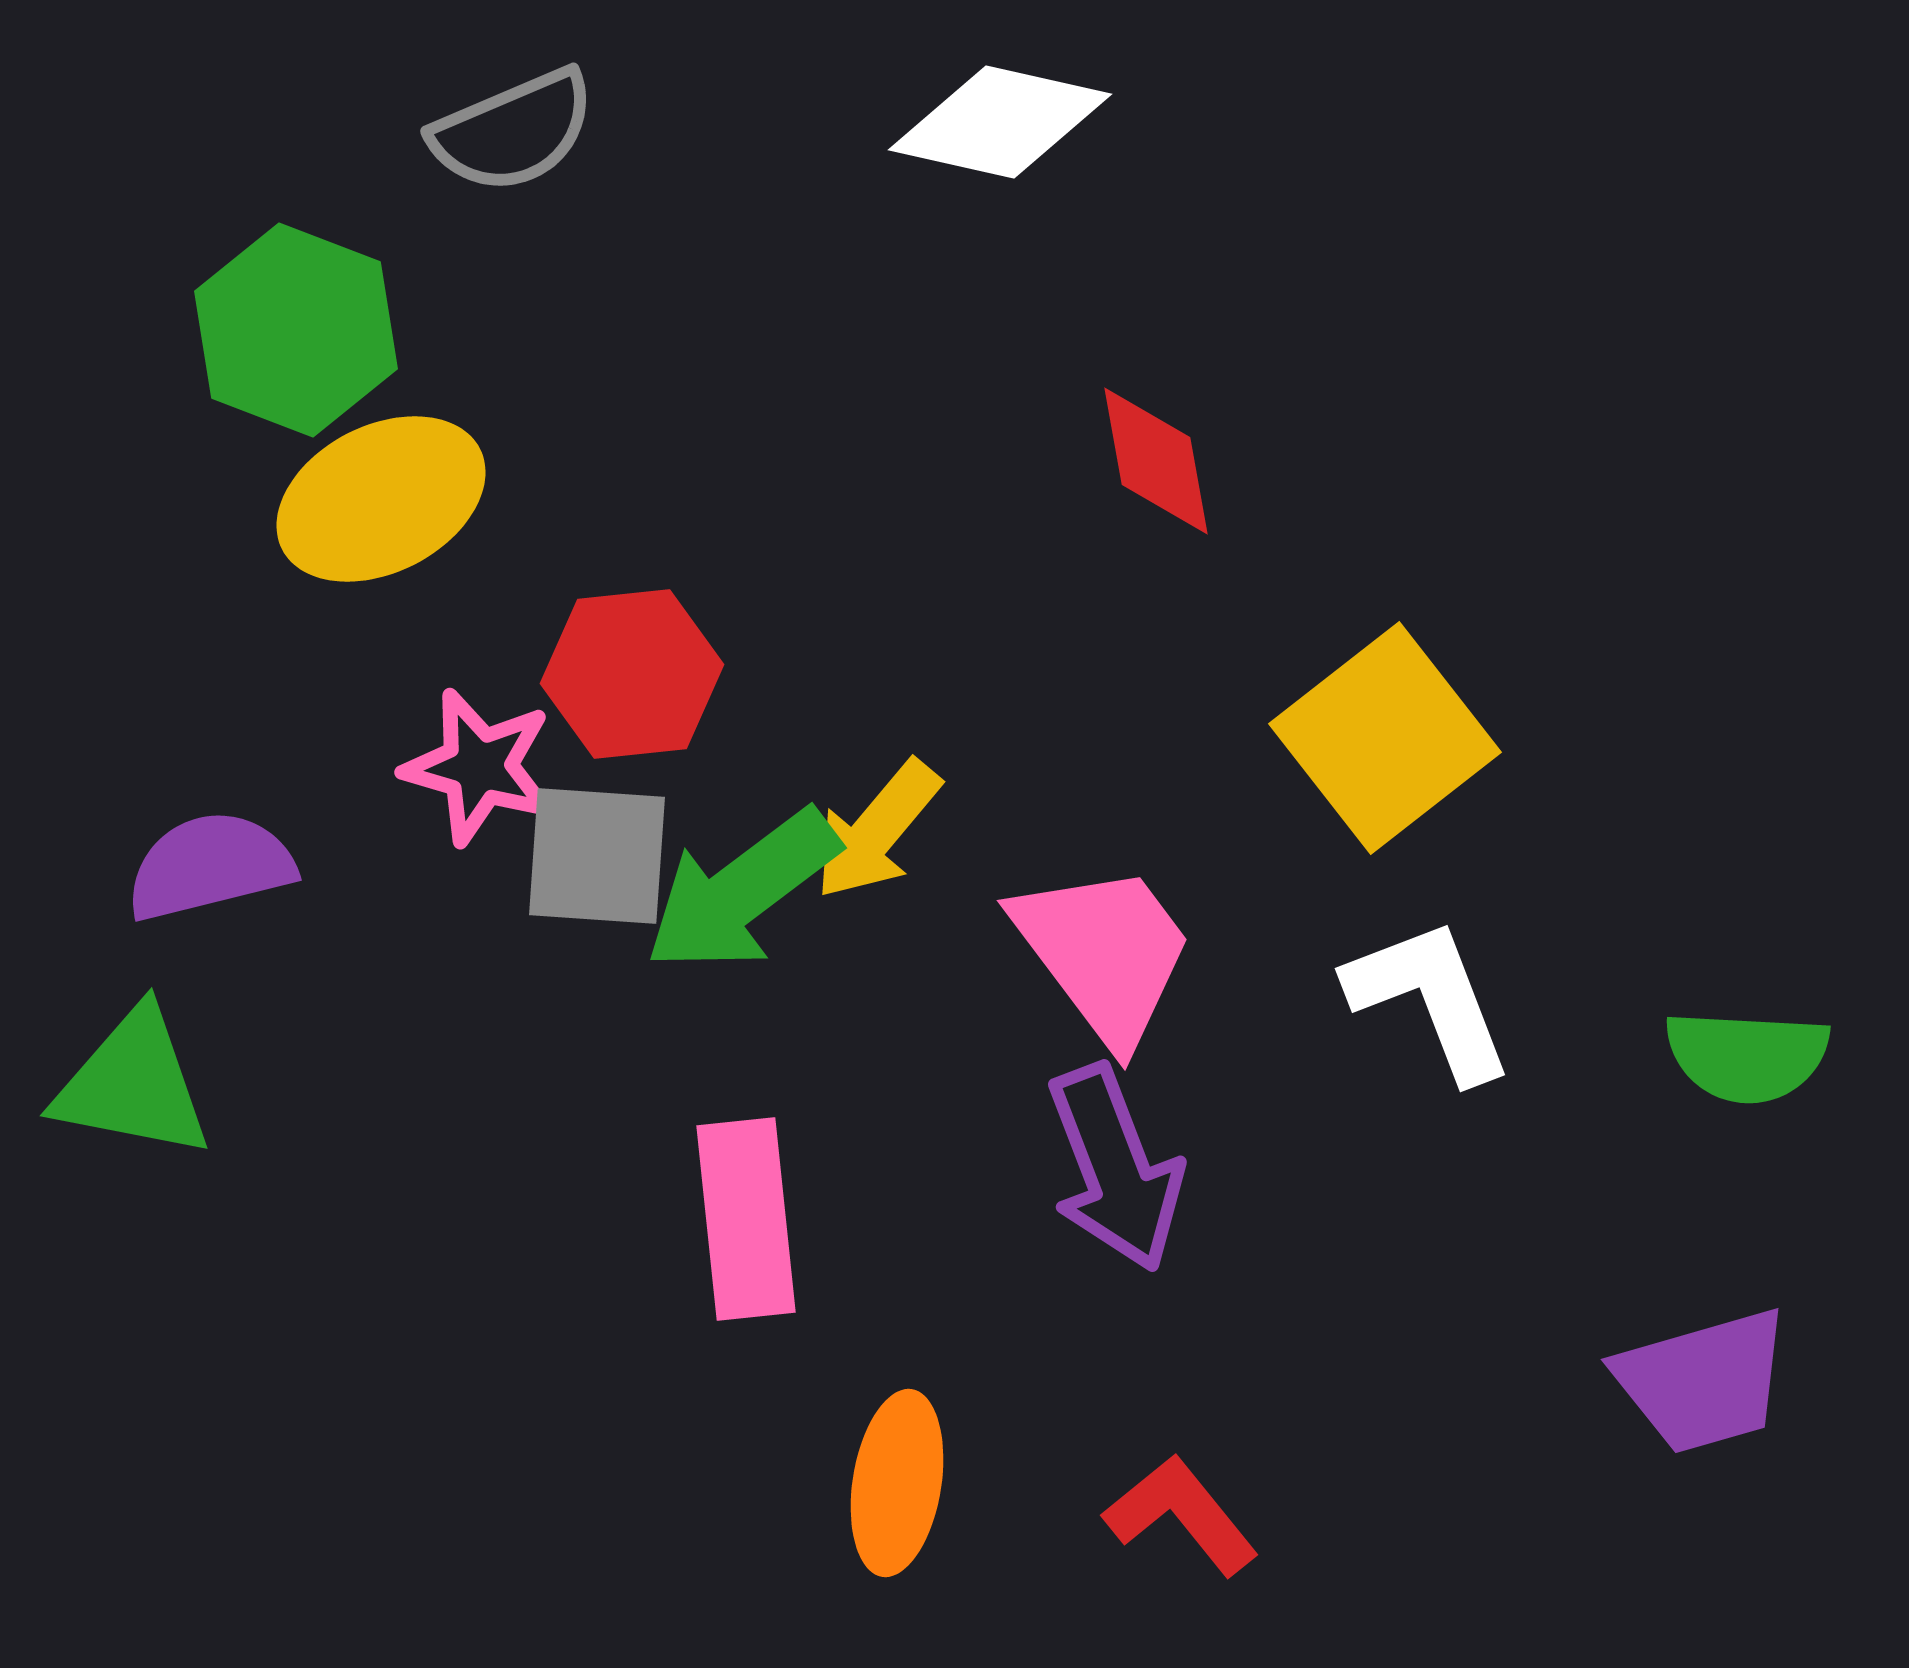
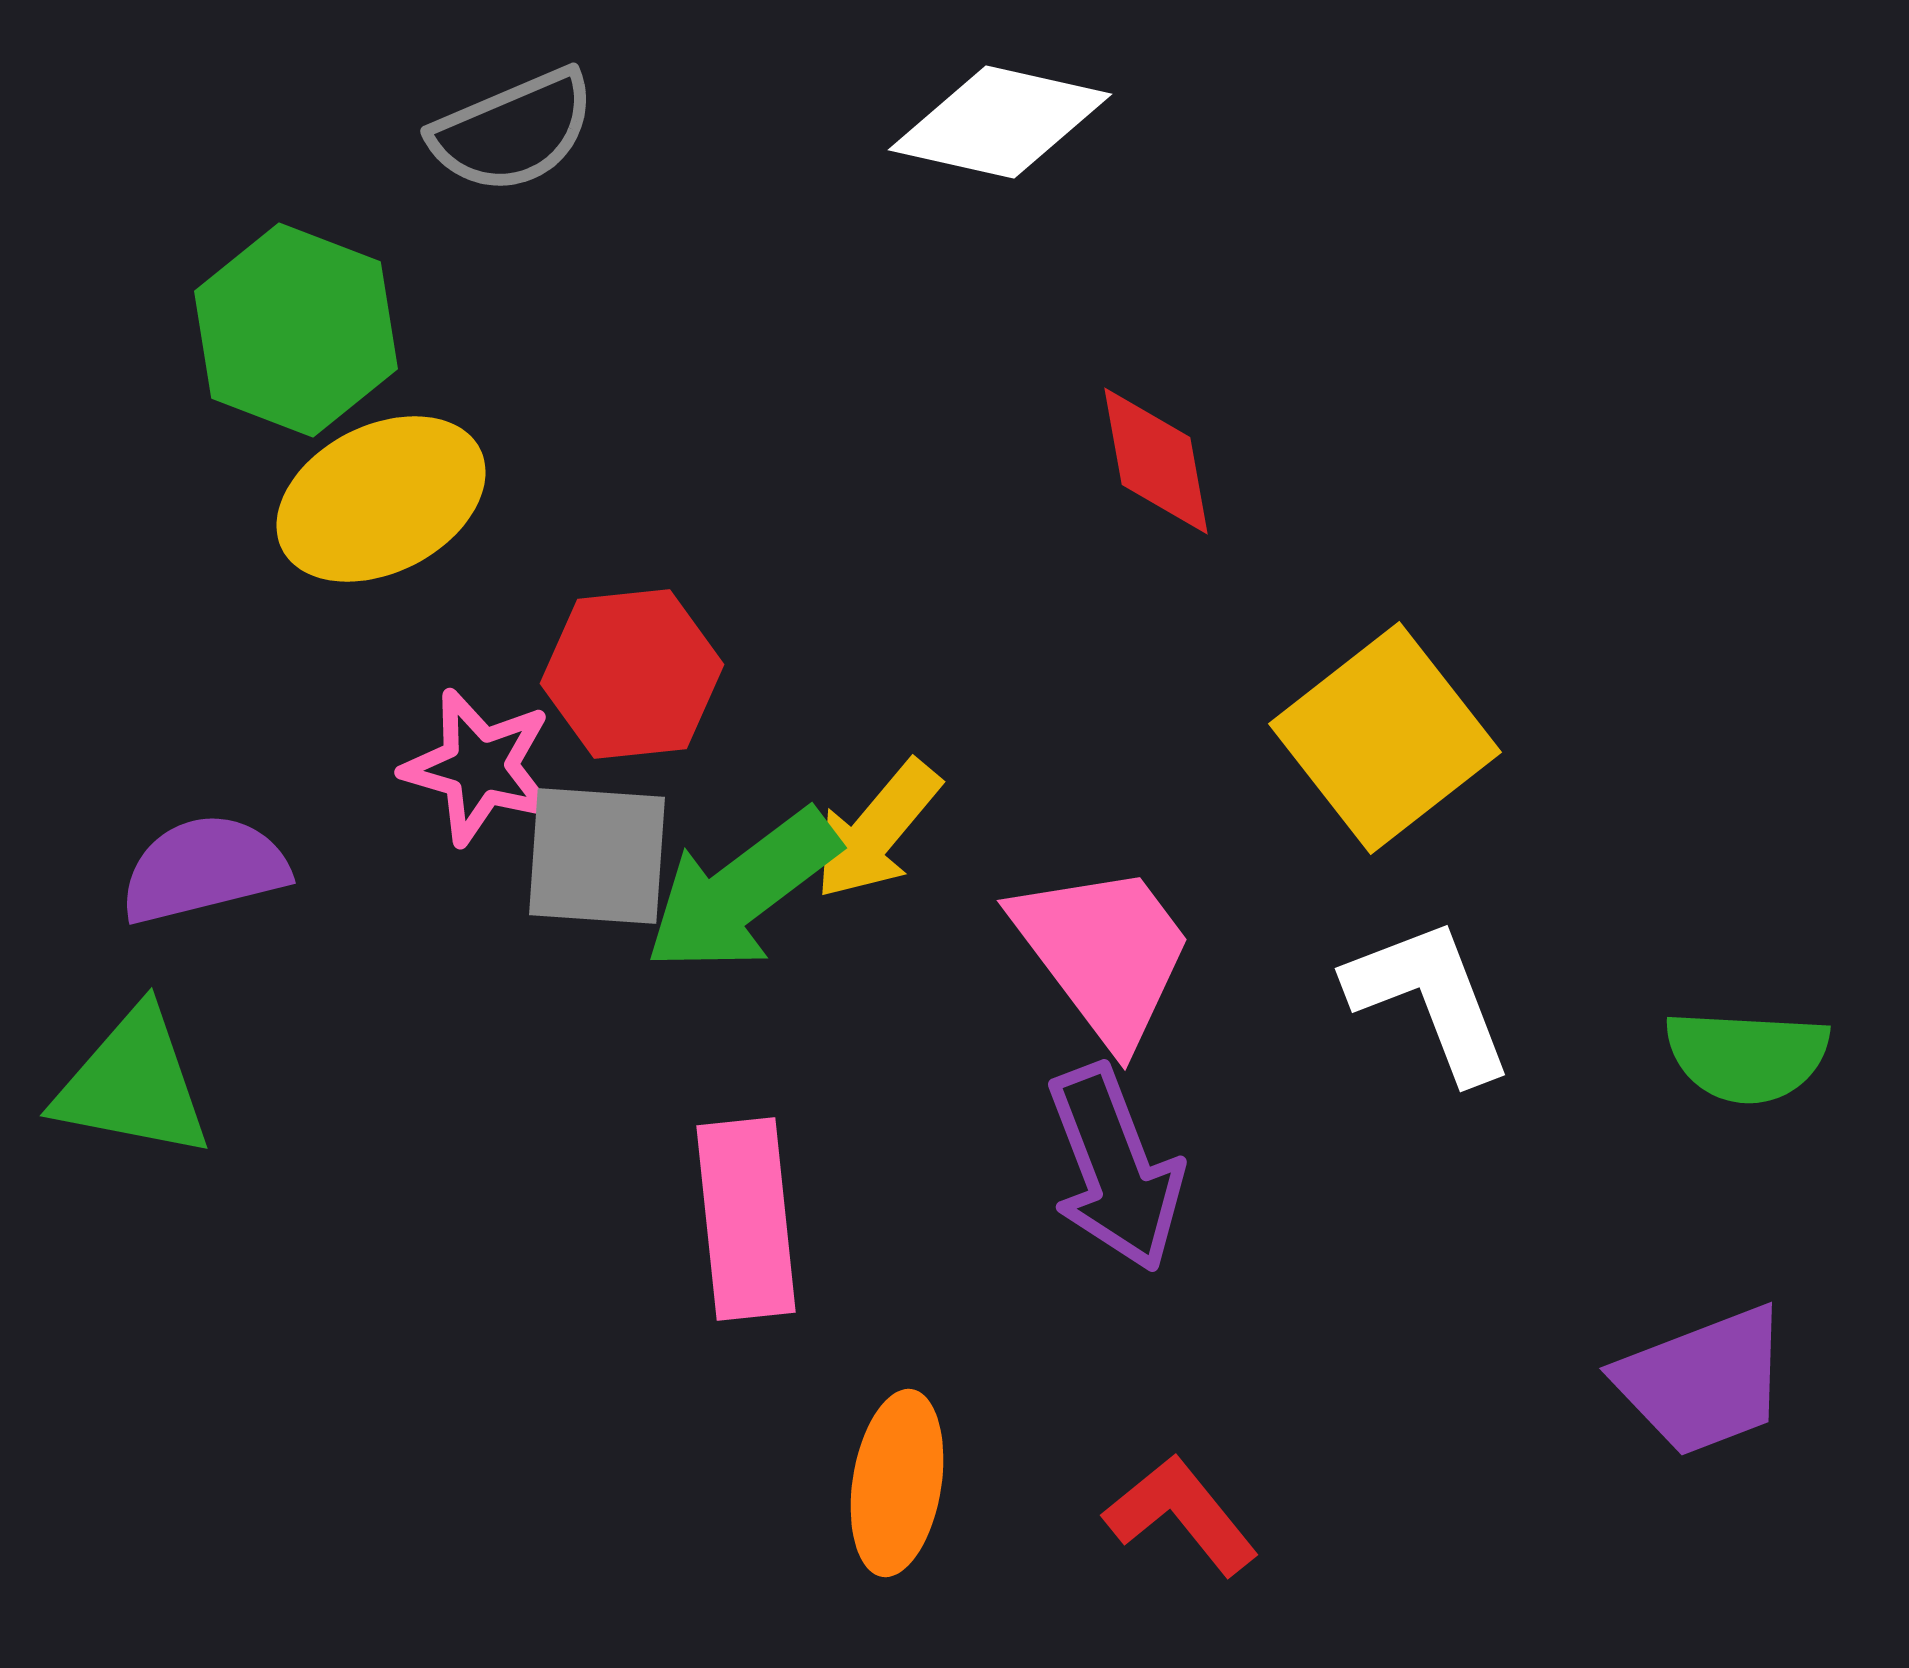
purple semicircle: moved 6 px left, 3 px down
purple trapezoid: rotated 5 degrees counterclockwise
